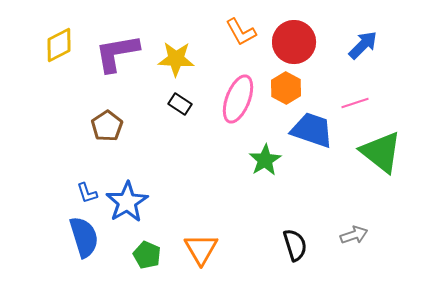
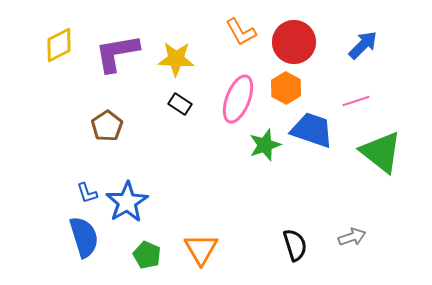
pink line: moved 1 px right, 2 px up
green star: moved 15 px up; rotated 12 degrees clockwise
gray arrow: moved 2 px left, 2 px down
